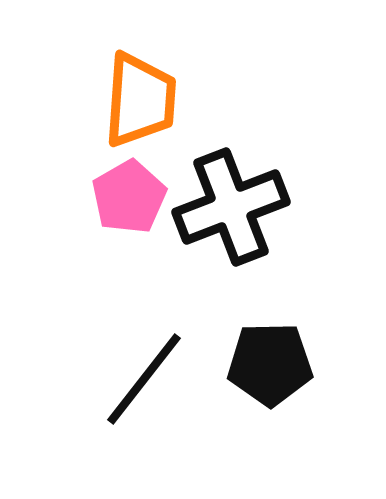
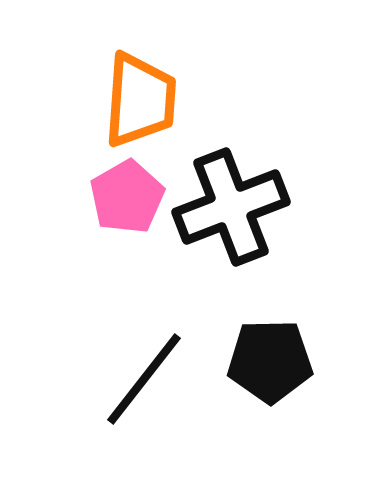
pink pentagon: moved 2 px left
black pentagon: moved 3 px up
